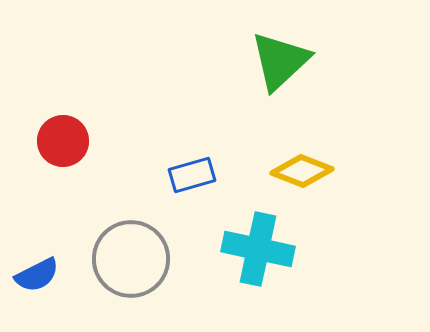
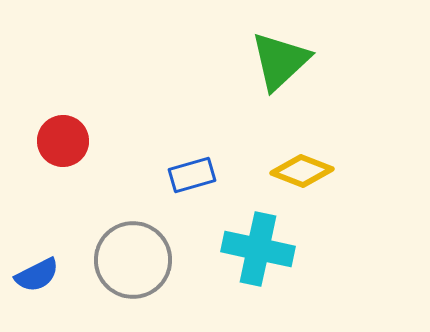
gray circle: moved 2 px right, 1 px down
